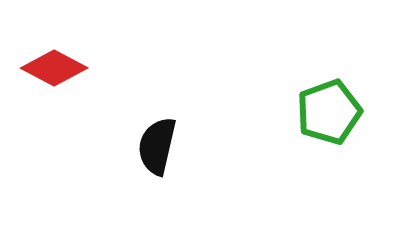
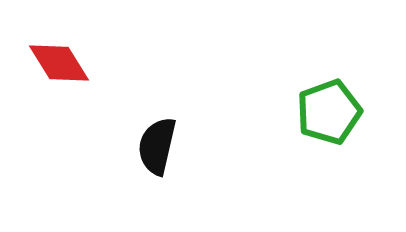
red diamond: moved 5 px right, 5 px up; rotated 30 degrees clockwise
